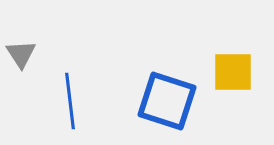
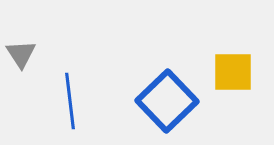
blue square: rotated 28 degrees clockwise
